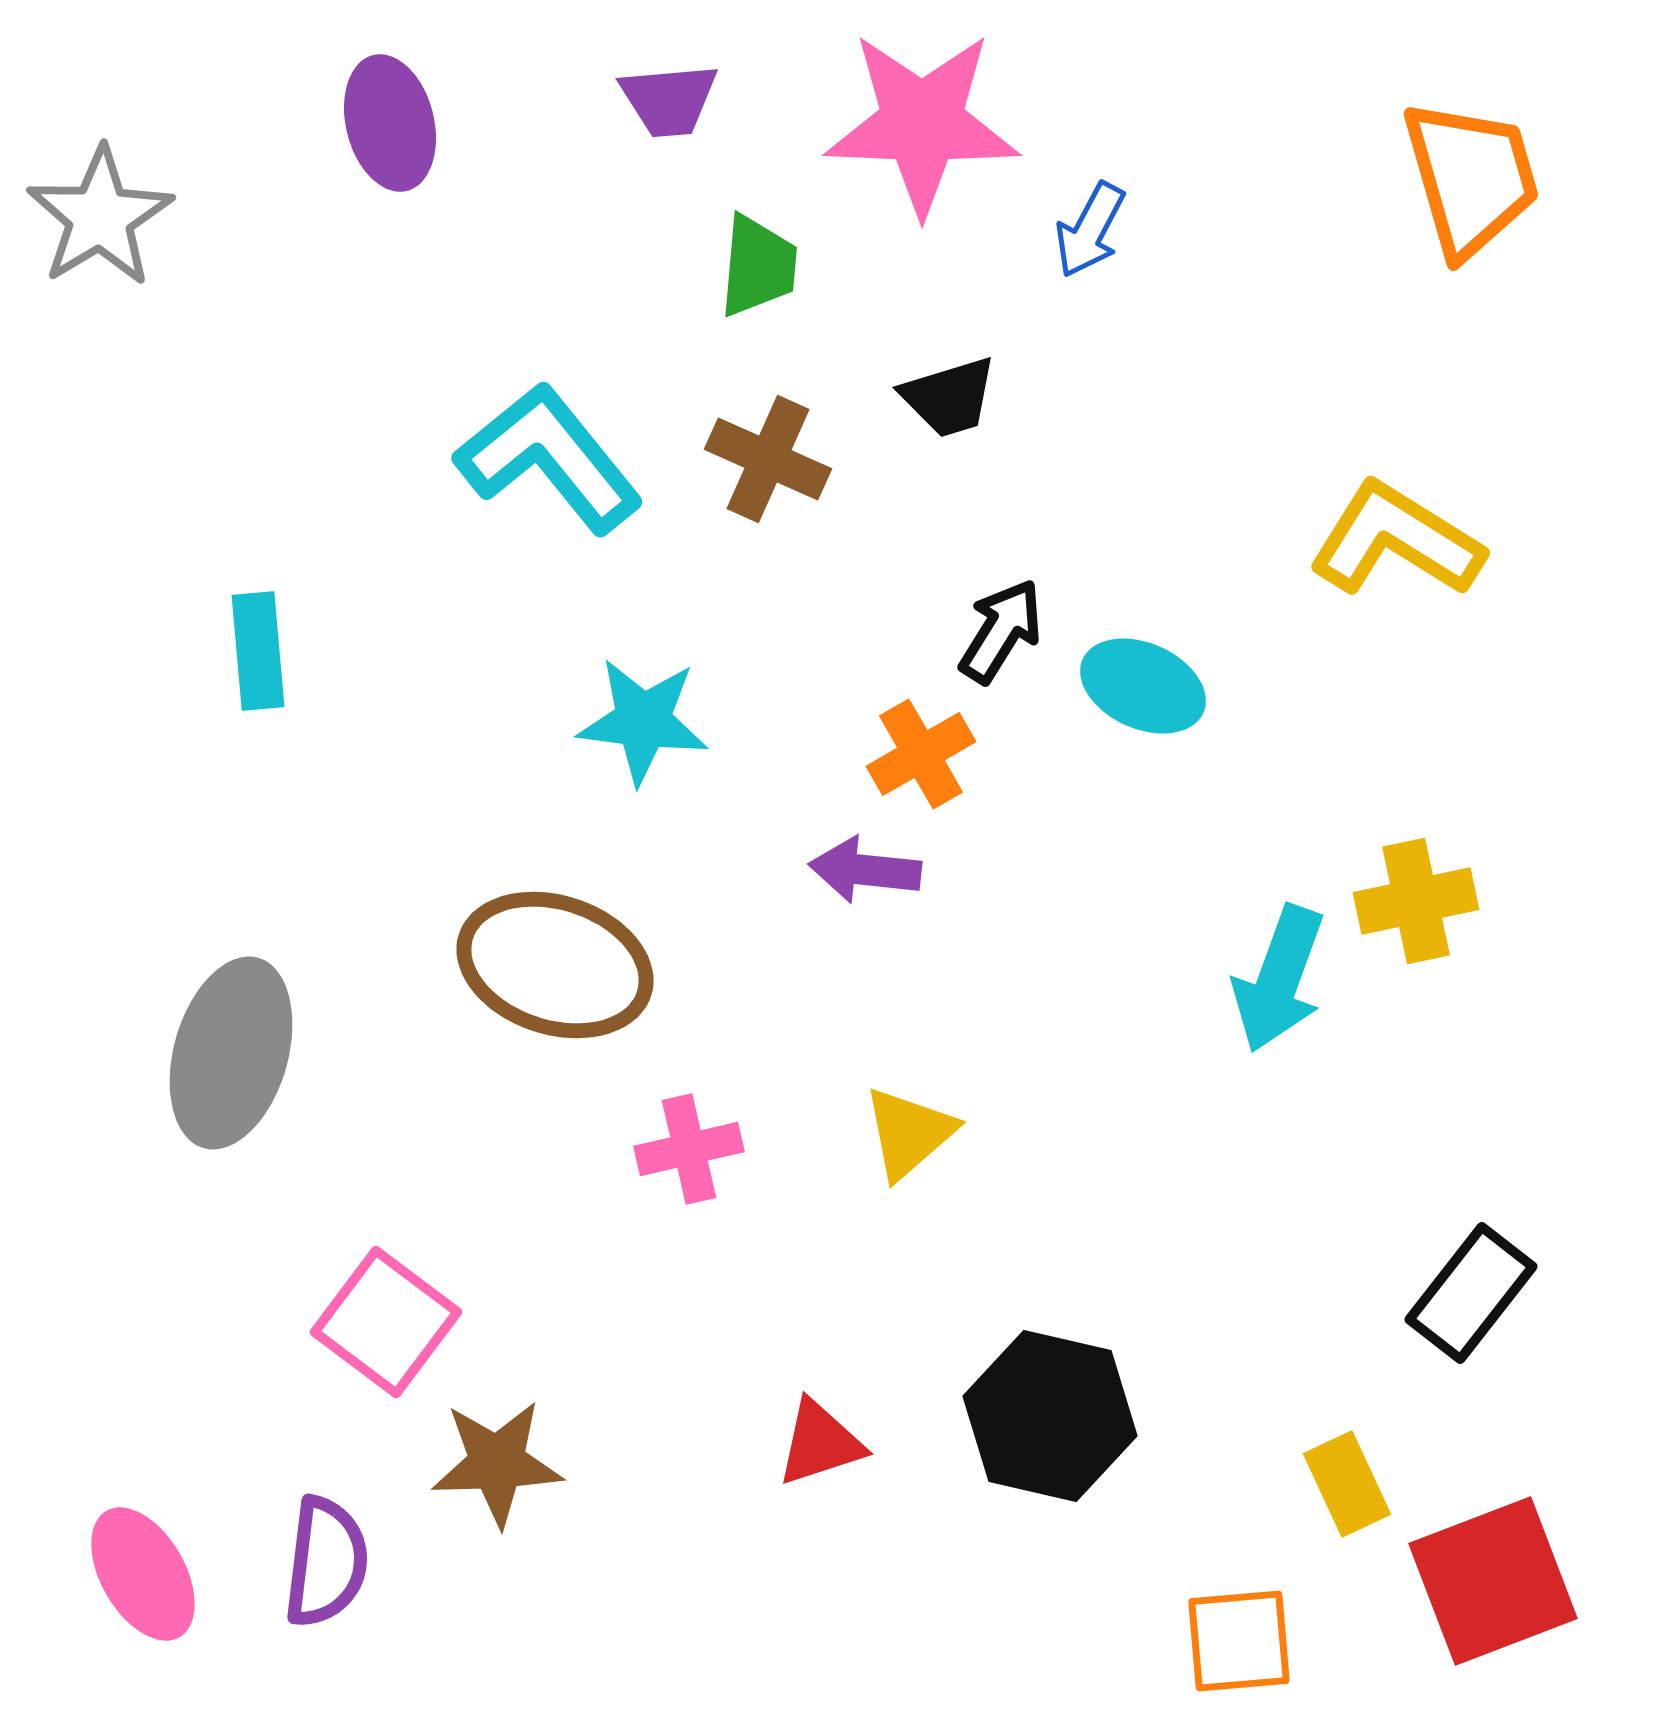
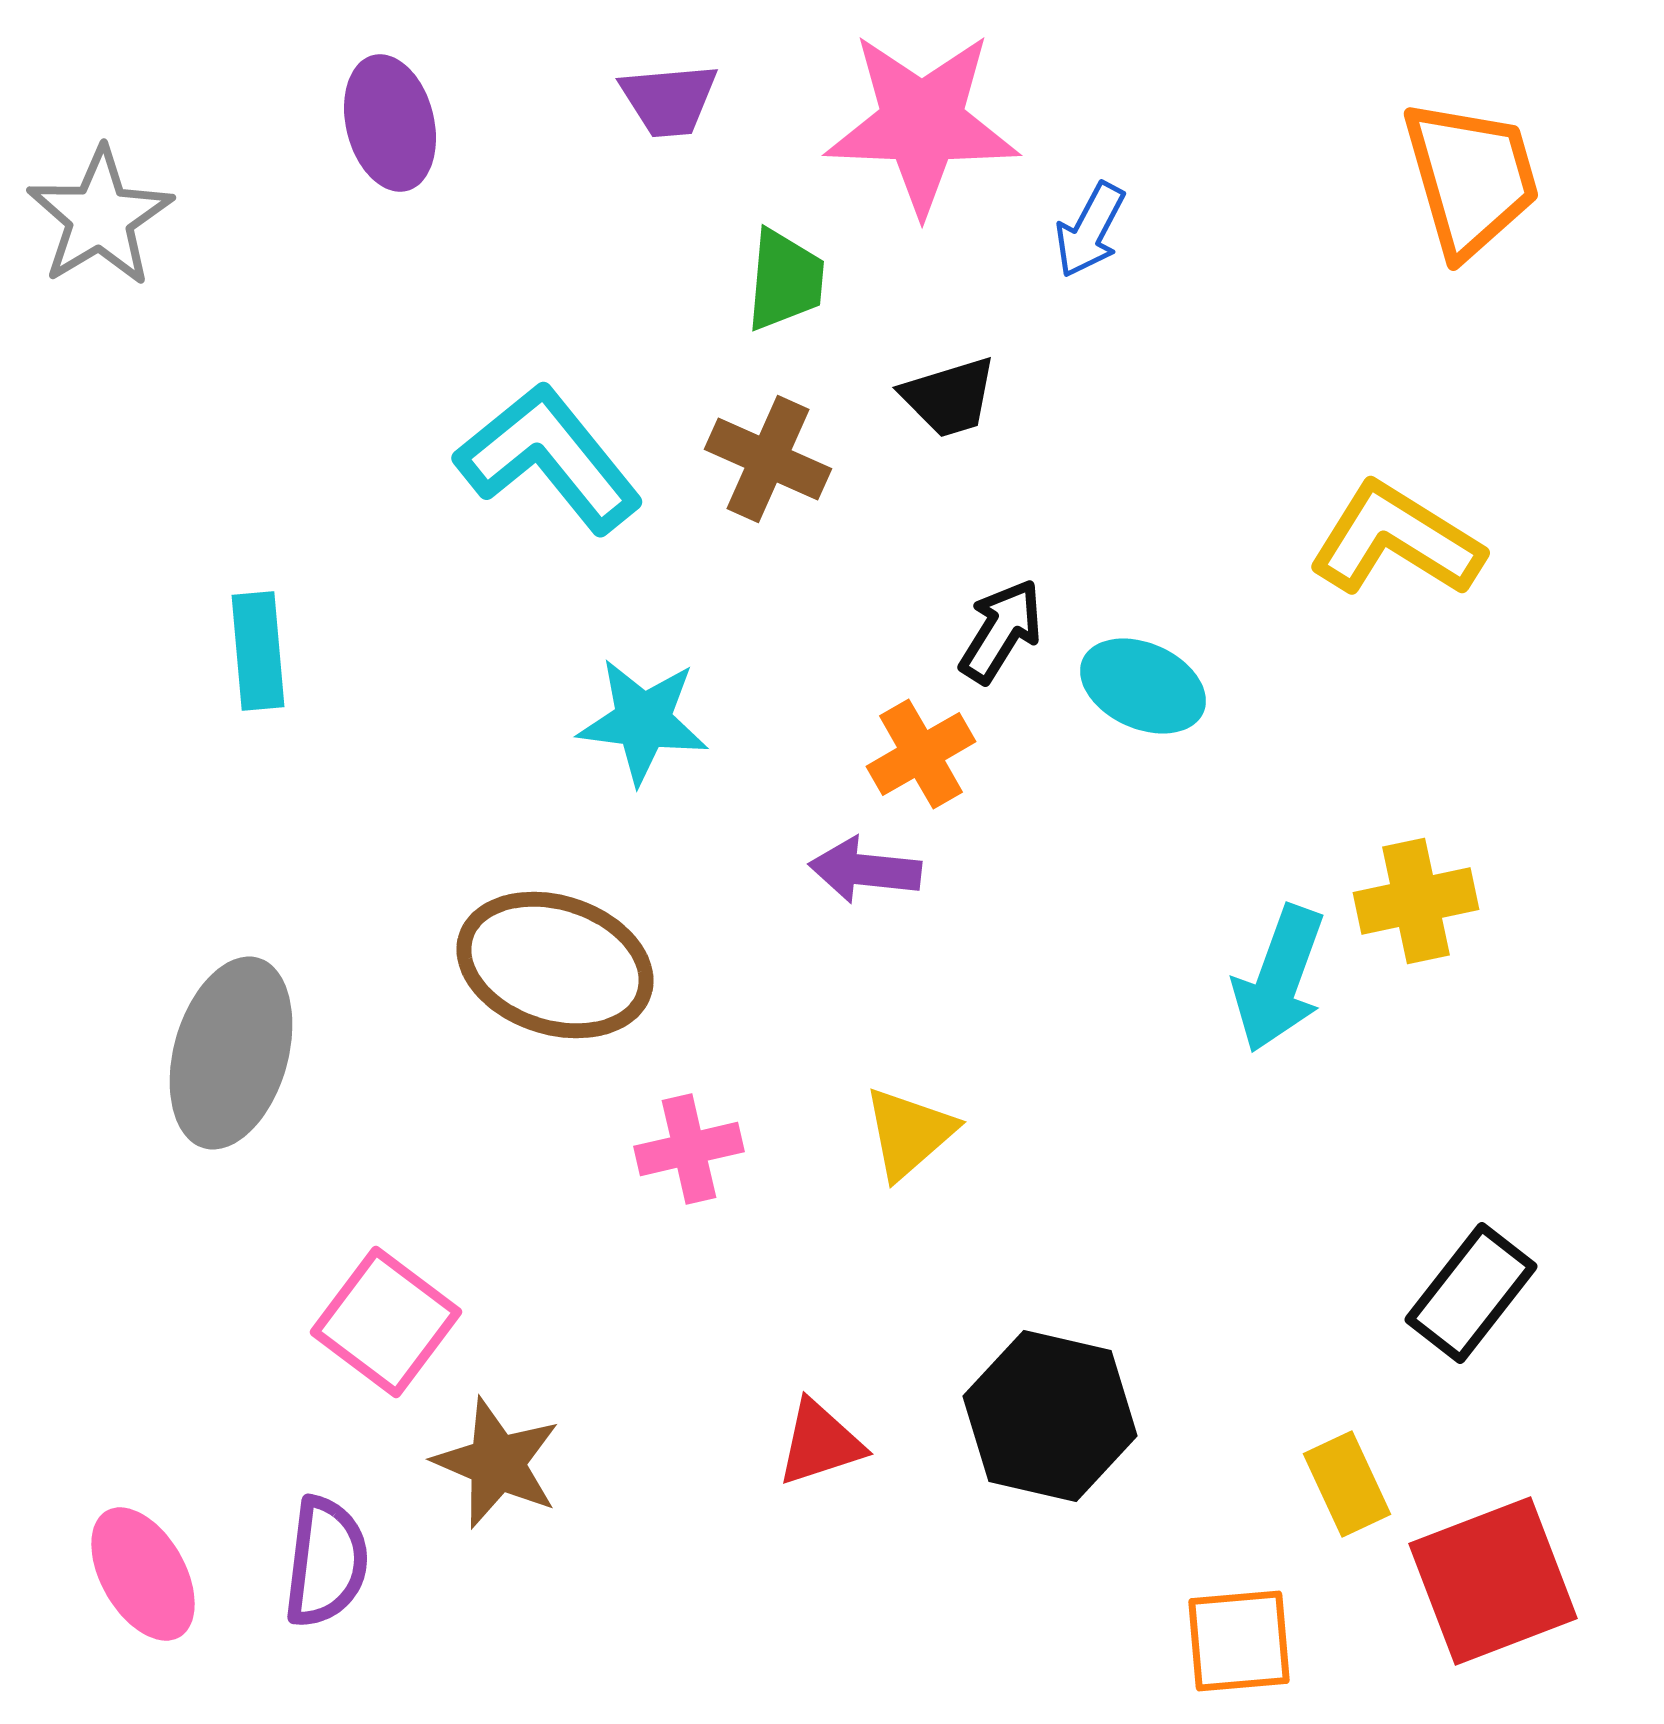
green trapezoid: moved 27 px right, 14 px down
brown star: rotated 25 degrees clockwise
